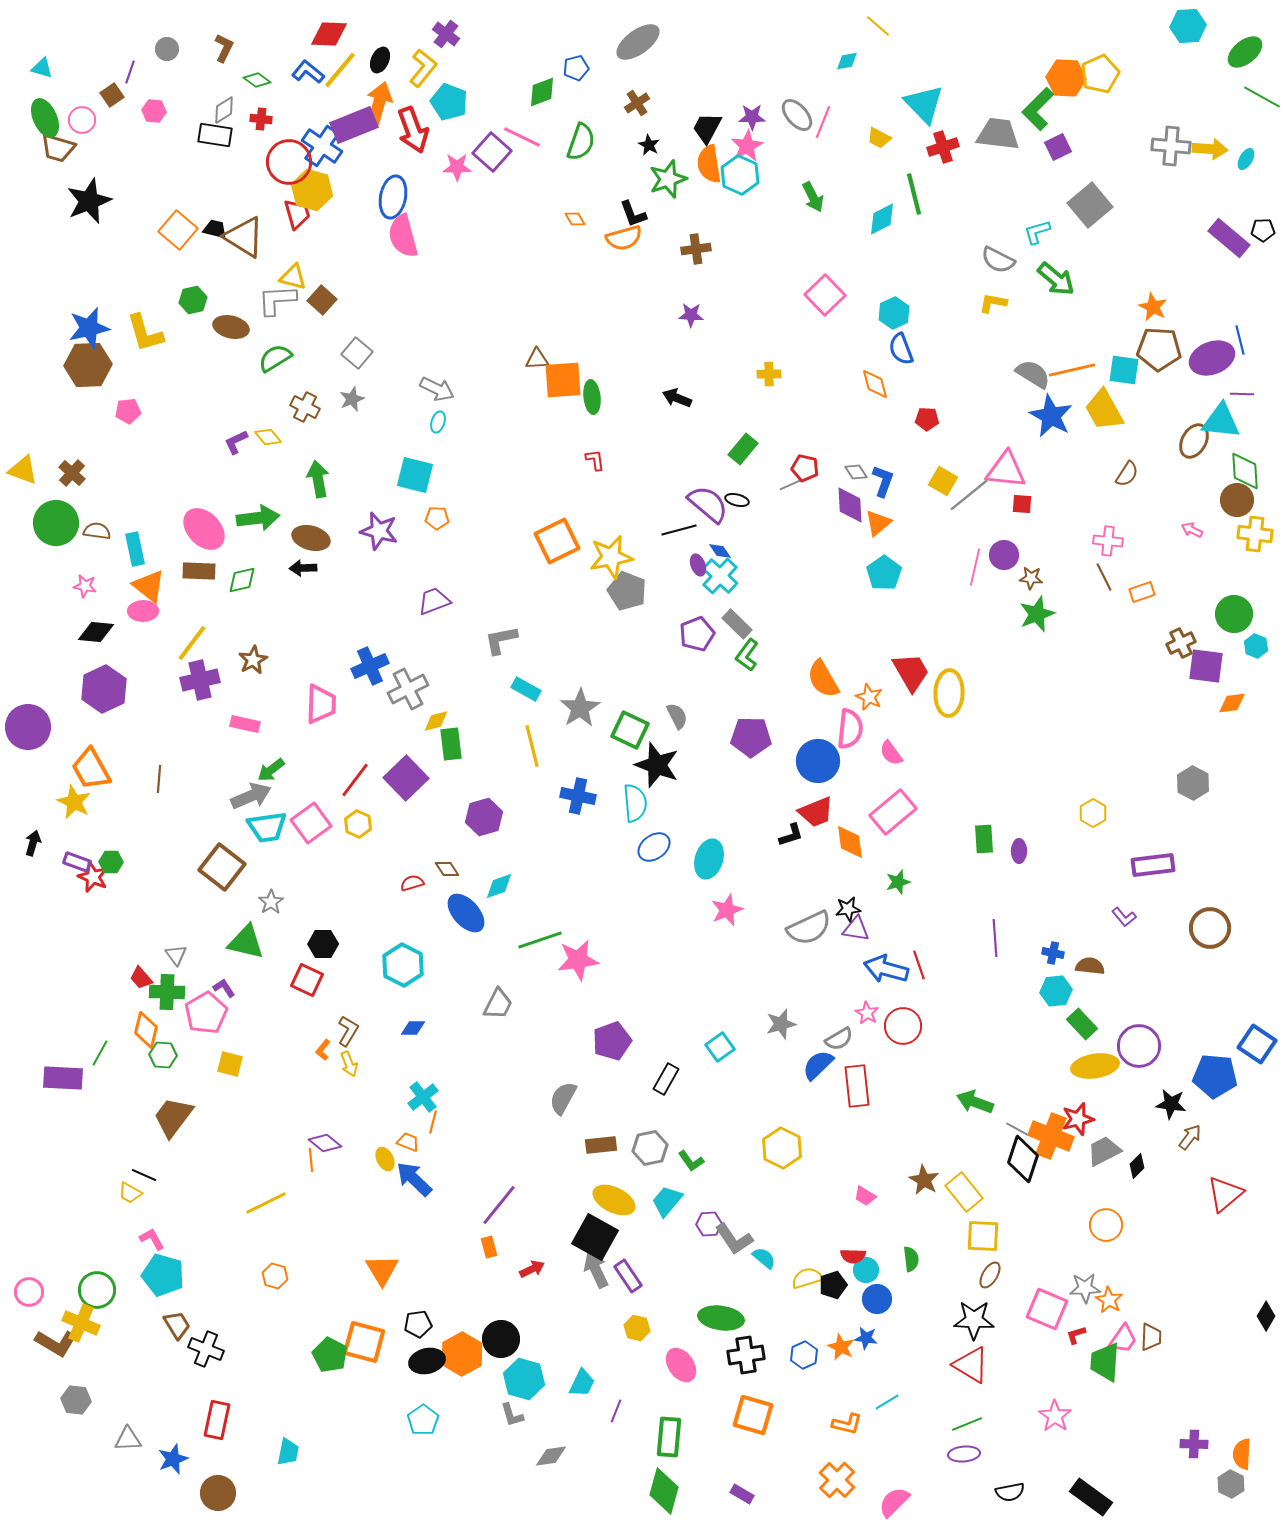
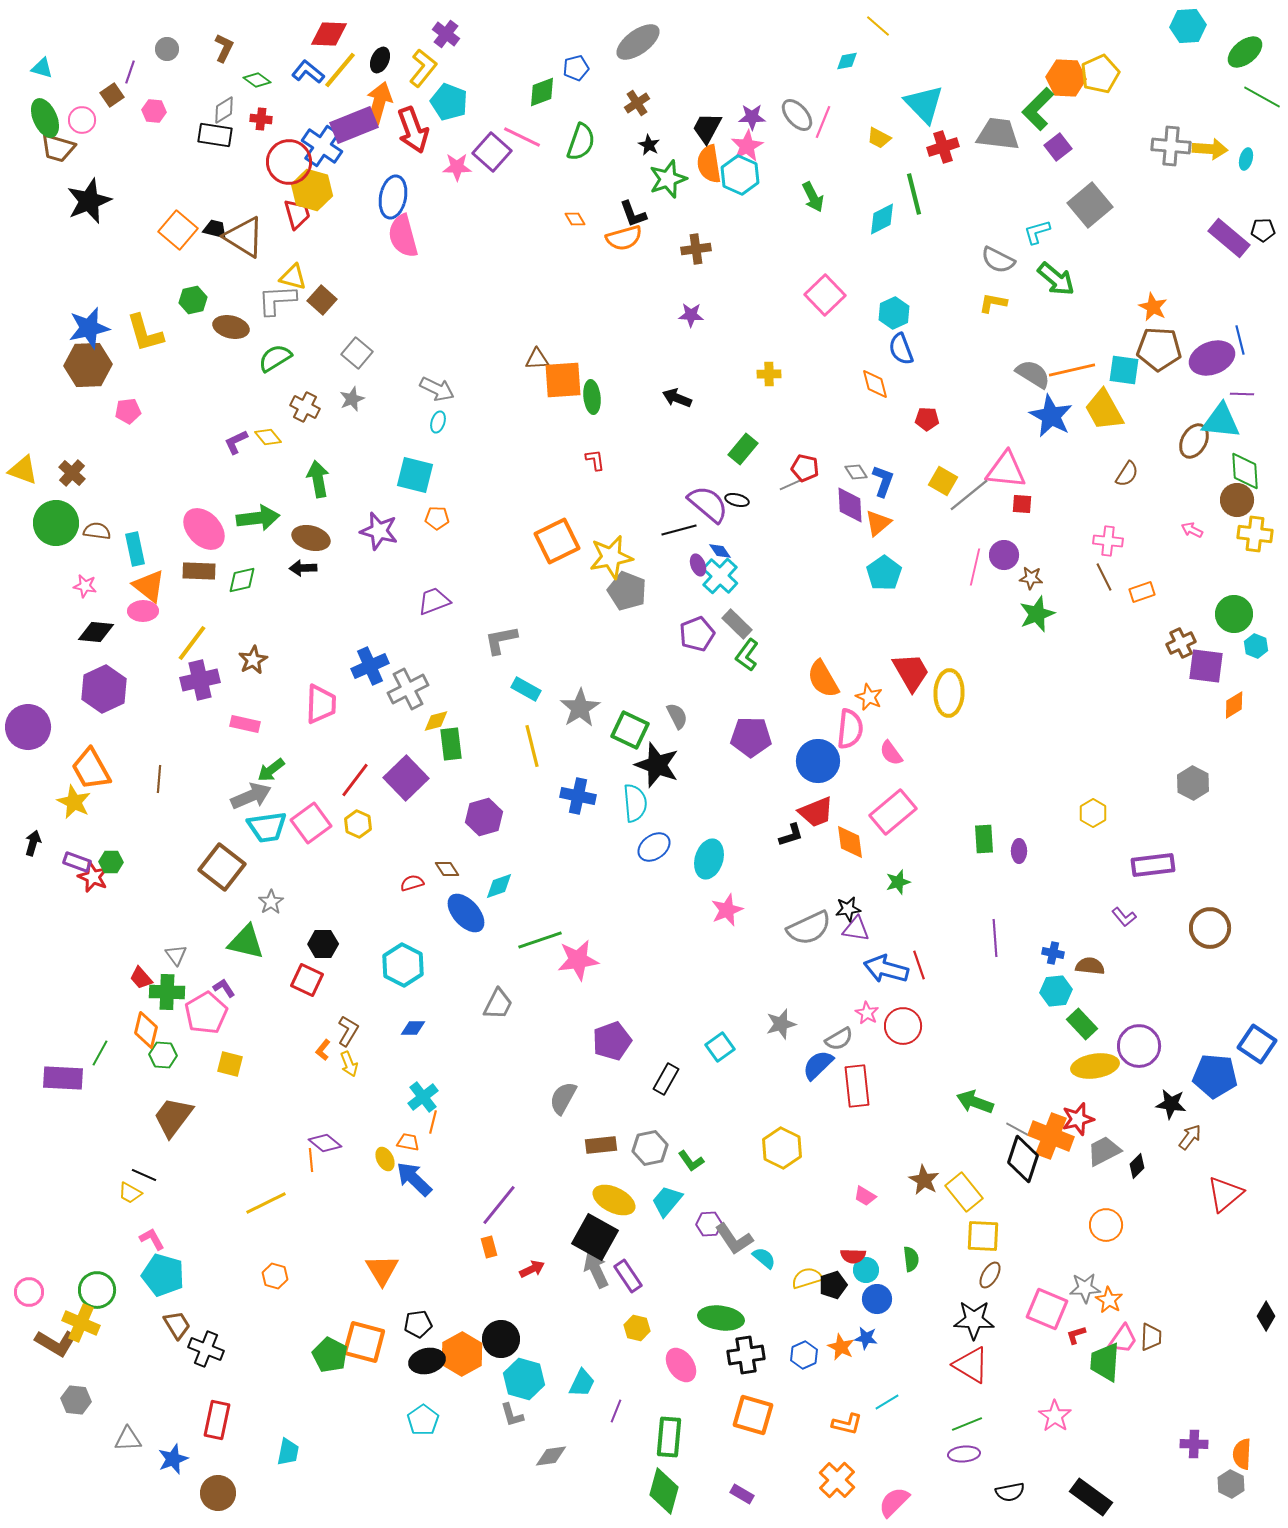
purple square at (1058, 147): rotated 12 degrees counterclockwise
cyan ellipse at (1246, 159): rotated 15 degrees counterclockwise
orange diamond at (1232, 703): moved 2 px right, 2 px down; rotated 24 degrees counterclockwise
orange trapezoid at (408, 1142): rotated 10 degrees counterclockwise
